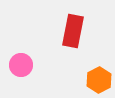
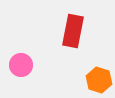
orange hexagon: rotated 15 degrees counterclockwise
